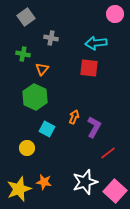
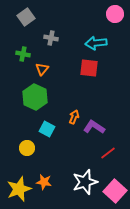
purple L-shape: rotated 85 degrees counterclockwise
